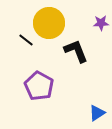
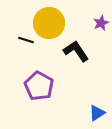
purple star: rotated 21 degrees counterclockwise
black line: rotated 21 degrees counterclockwise
black L-shape: rotated 12 degrees counterclockwise
